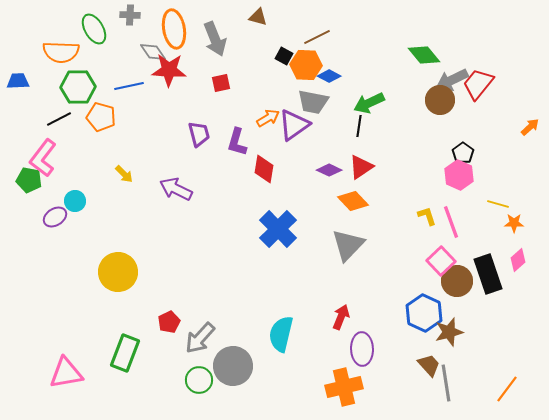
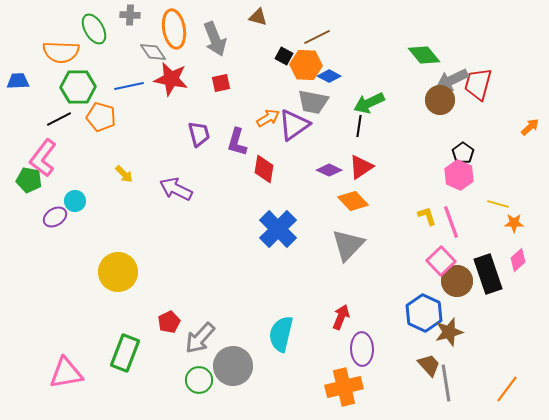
red star at (169, 70): moved 2 px right, 9 px down; rotated 8 degrees clockwise
red trapezoid at (478, 84): rotated 24 degrees counterclockwise
